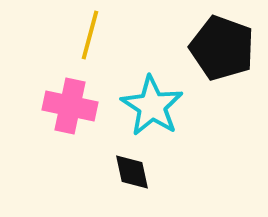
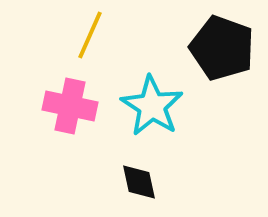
yellow line: rotated 9 degrees clockwise
black diamond: moved 7 px right, 10 px down
